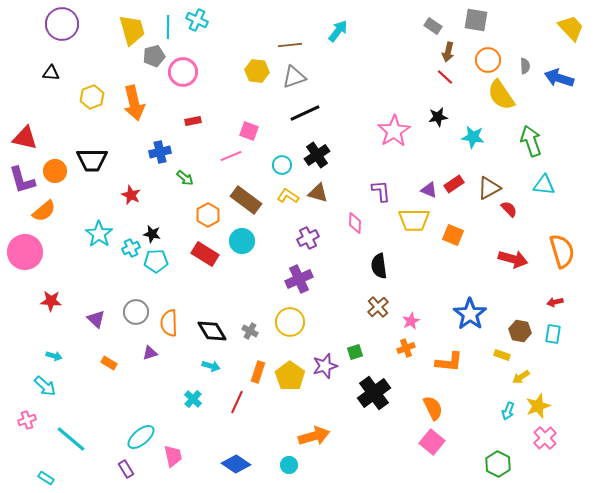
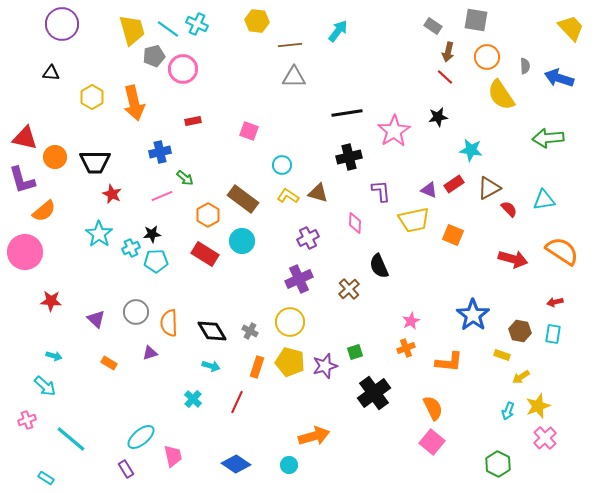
cyan cross at (197, 20): moved 4 px down
cyan line at (168, 27): moved 2 px down; rotated 55 degrees counterclockwise
orange circle at (488, 60): moved 1 px left, 3 px up
yellow hexagon at (257, 71): moved 50 px up
pink circle at (183, 72): moved 3 px up
gray triangle at (294, 77): rotated 20 degrees clockwise
yellow hexagon at (92, 97): rotated 10 degrees counterclockwise
black line at (305, 113): moved 42 px right; rotated 16 degrees clockwise
cyan star at (473, 137): moved 2 px left, 13 px down
green arrow at (531, 141): moved 17 px right, 3 px up; rotated 76 degrees counterclockwise
black cross at (317, 155): moved 32 px right, 2 px down; rotated 20 degrees clockwise
pink line at (231, 156): moved 69 px left, 40 px down
black trapezoid at (92, 160): moved 3 px right, 2 px down
orange circle at (55, 171): moved 14 px up
cyan triangle at (544, 185): moved 15 px down; rotated 15 degrees counterclockwise
red star at (131, 195): moved 19 px left, 1 px up
brown rectangle at (246, 200): moved 3 px left, 1 px up
yellow trapezoid at (414, 220): rotated 12 degrees counterclockwise
black star at (152, 234): rotated 18 degrees counterclockwise
orange semicircle at (562, 251): rotated 40 degrees counterclockwise
black semicircle at (379, 266): rotated 15 degrees counterclockwise
brown cross at (378, 307): moved 29 px left, 18 px up
blue star at (470, 314): moved 3 px right, 1 px down
orange rectangle at (258, 372): moved 1 px left, 5 px up
yellow pentagon at (290, 376): moved 14 px up; rotated 20 degrees counterclockwise
